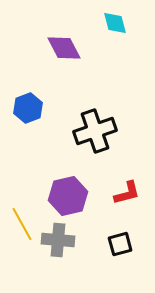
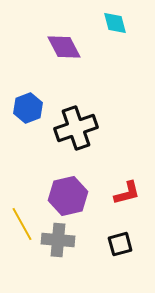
purple diamond: moved 1 px up
black cross: moved 19 px left, 3 px up
